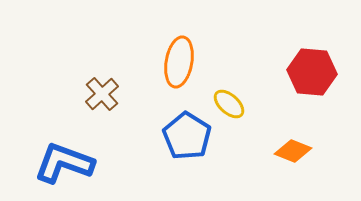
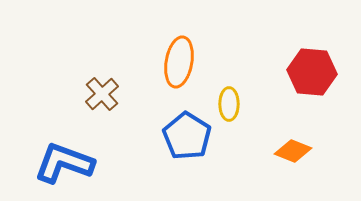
yellow ellipse: rotated 48 degrees clockwise
